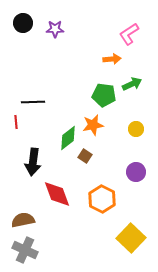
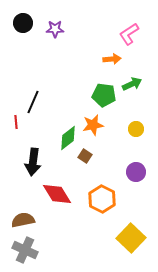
black line: rotated 65 degrees counterclockwise
red diamond: rotated 12 degrees counterclockwise
